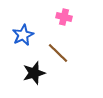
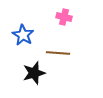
blue star: rotated 15 degrees counterclockwise
brown line: rotated 40 degrees counterclockwise
